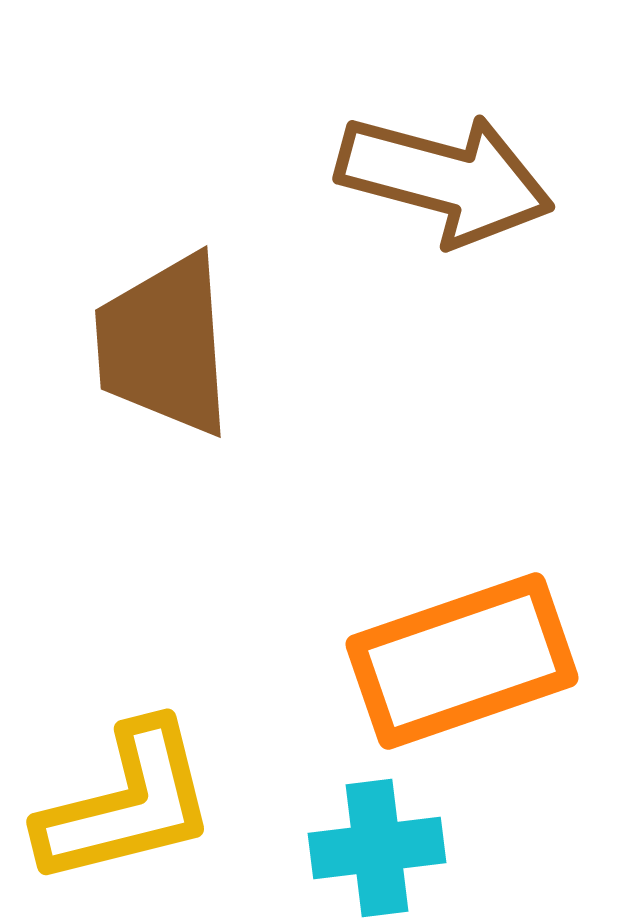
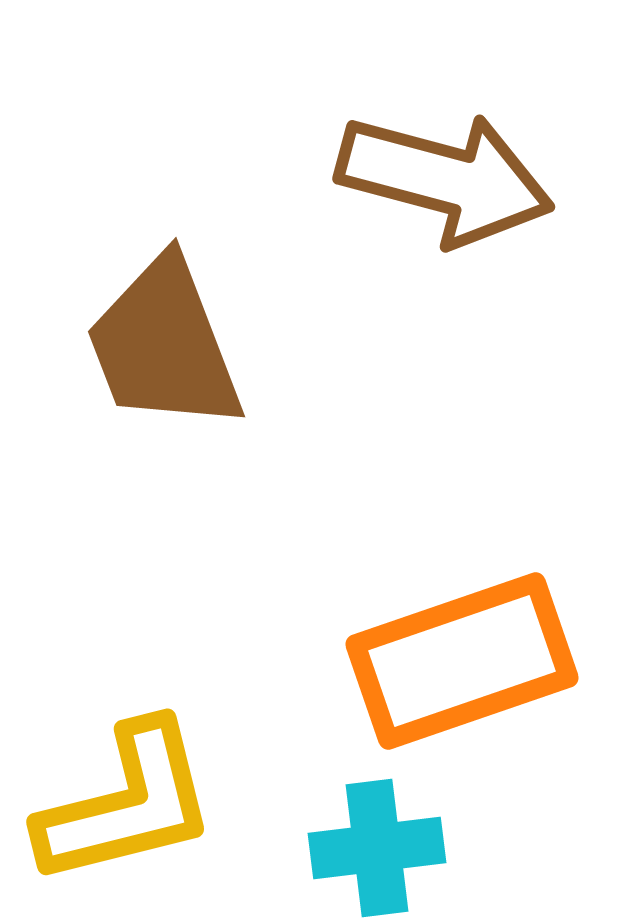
brown trapezoid: rotated 17 degrees counterclockwise
